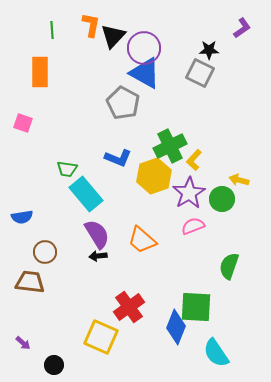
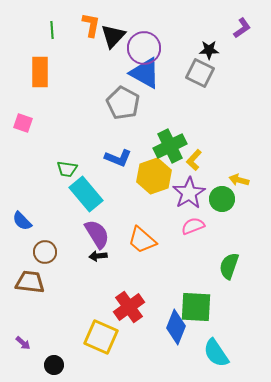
blue semicircle: moved 4 px down; rotated 55 degrees clockwise
